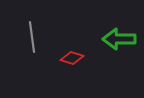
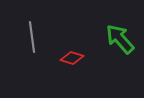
green arrow: moved 1 px right; rotated 48 degrees clockwise
